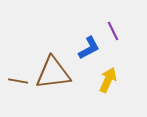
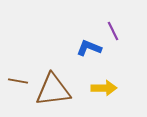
blue L-shape: rotated 130 degrees counterclockwise
brown triangle: moved 17 px down
yellow arrow: moved 4 px left, 8 px down; rotated 65 degrees clockwise
